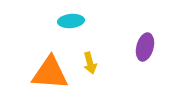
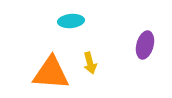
purple ellipse: moved 2 px up
orange triangle: moved 1 px right
